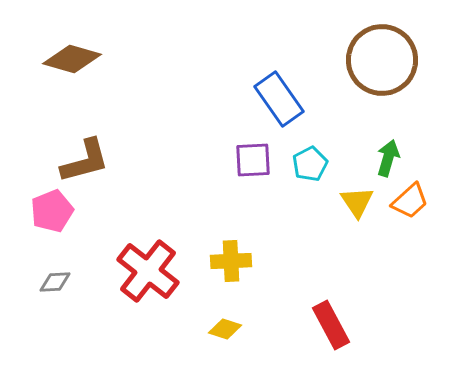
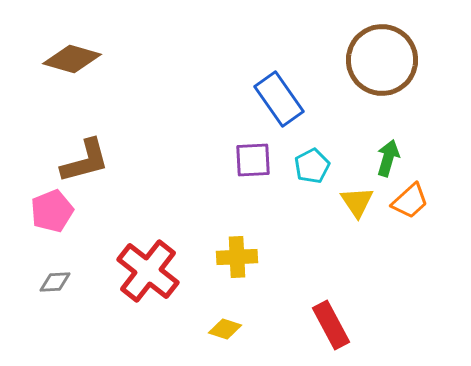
cyan pentagon: moved 2 px right, 2 px down
yellow cross: moved 6 px right, 4 px up
